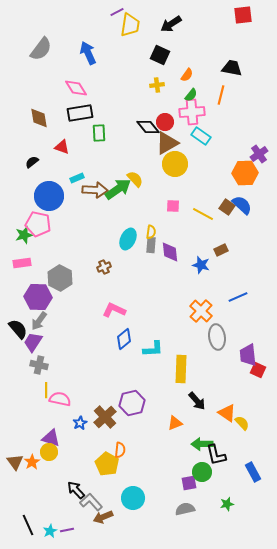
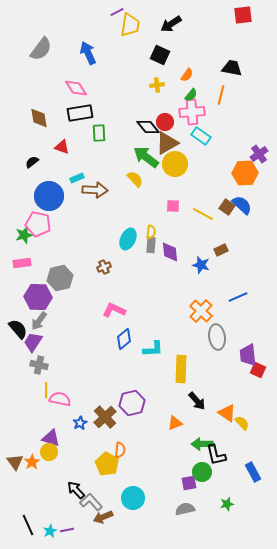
green arrow at (118, 189): moved 28 px right, 32 px up; rotated 108 degrees counterclockwise
gray hexagon at (60, 278): rotated 20 degrees clockwise
